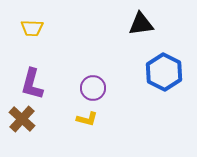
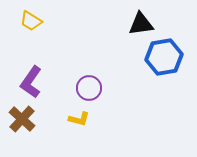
yellow trapezoid: moved 1 px left, 7 px up; rotated 30 degrees clockwise
blue hexagon: moved 15 px up; rotated 24 degrees clockwise
purple L-shape: moved 1 px left, 2 px up; rotated 20 degrees clockwise
purple circle: moved 4 px left
yellow L-shape: moved 8 px left
